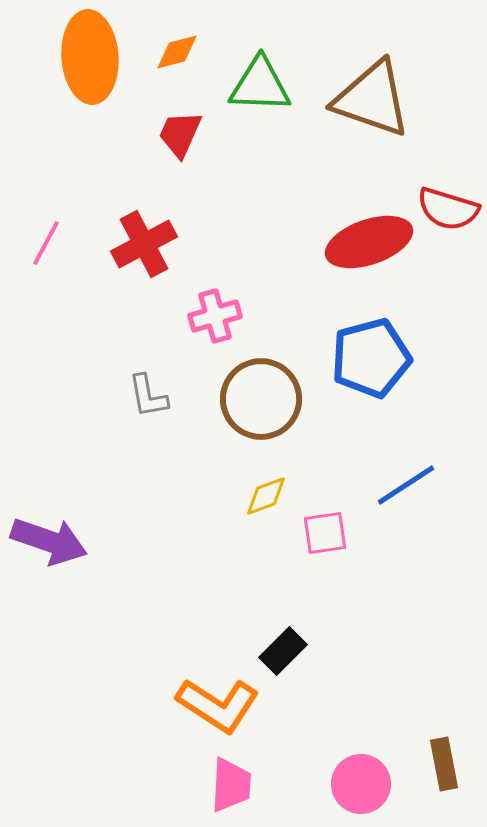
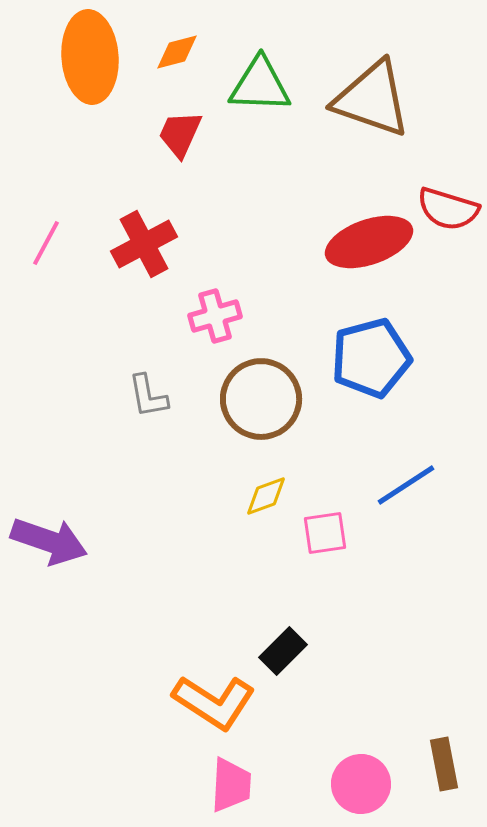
orange L-shape: moved 4 px left, 3 px up
